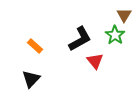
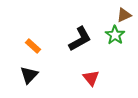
brown triangle: rotated 35 degrees clockwise
orange rectangle: moved 2 px left
red triangle: moved 4 px left, 17 px down
black triangle: moved 2 px left, 4 px up
